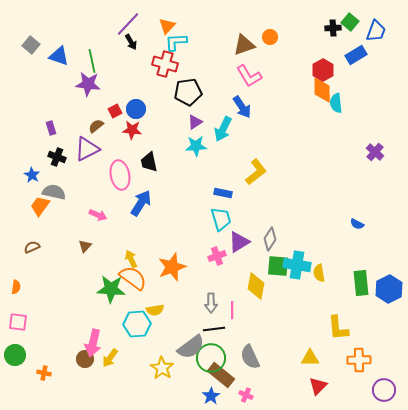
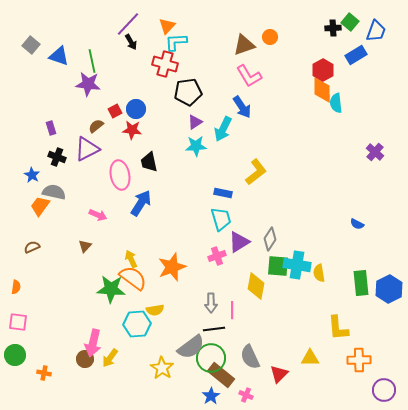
red triangle at (318, 386): moved 39 px left, 12 px up
